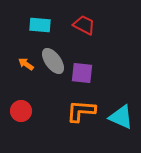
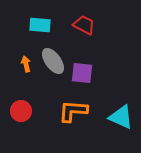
orange arrow: rotated 42 degrees clockwise
orange L-shape: moved 8 px left
